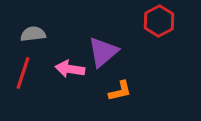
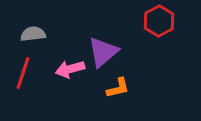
pink arrow: rotated 24 degrees counterclockwise
orange L-shape: moved 2 px left, 3 px up
